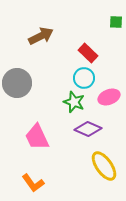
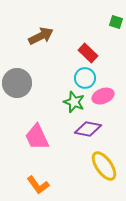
green square: rotated 16 degrees clockwise
cyan circle: moved 1 px right
pink ellipse: moved 6 px left, 1 px up
purple diamond: rotated 12 degrees counterclockwise
orange L-shape: moved 5 px right, 2 px down
